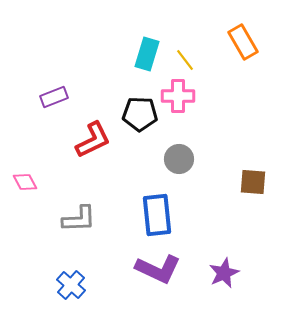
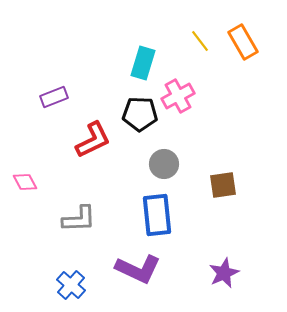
cyan rectangle: moved 4 px left, 9 px down
yellow line: moved 15 px right, 19 px up
pink cross: rotated 28 degrees counterclockwise
gray circle: moved 15 px left, 5 px down
brown square: moved 30 px left, 3 px down; rotated 12 degrees counterclockwise
purple L-shape: moved 20 px left
